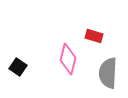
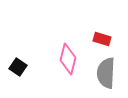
red rectangle: moved 8 px right, 3 px down
gray semicircle: moved 2 px left
